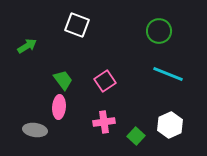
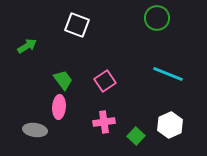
green circle: moved 2 px left, 13 px up
